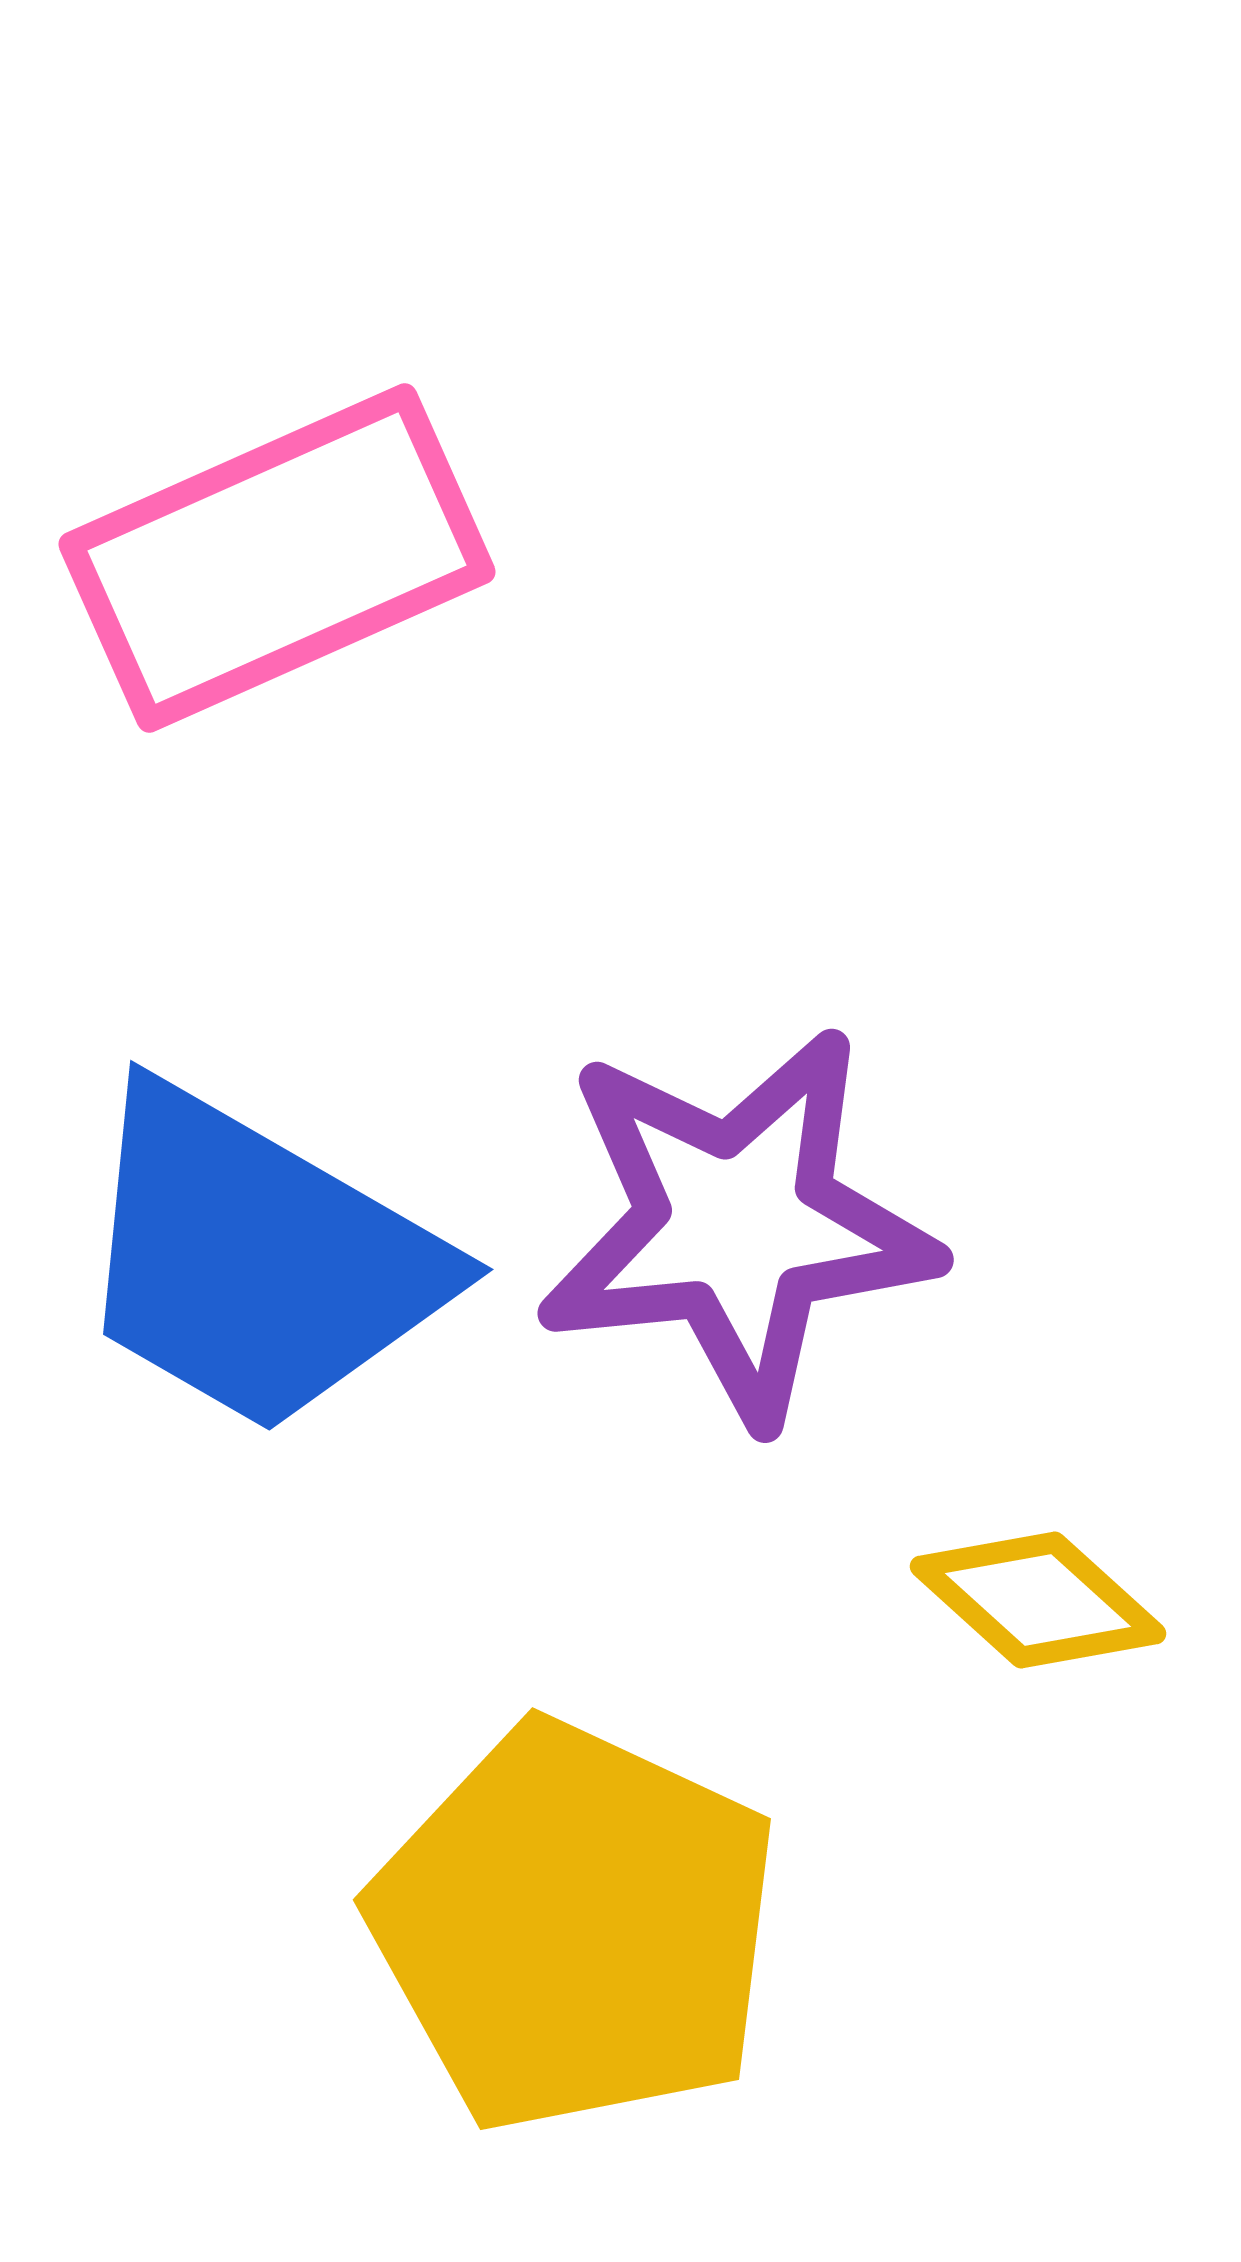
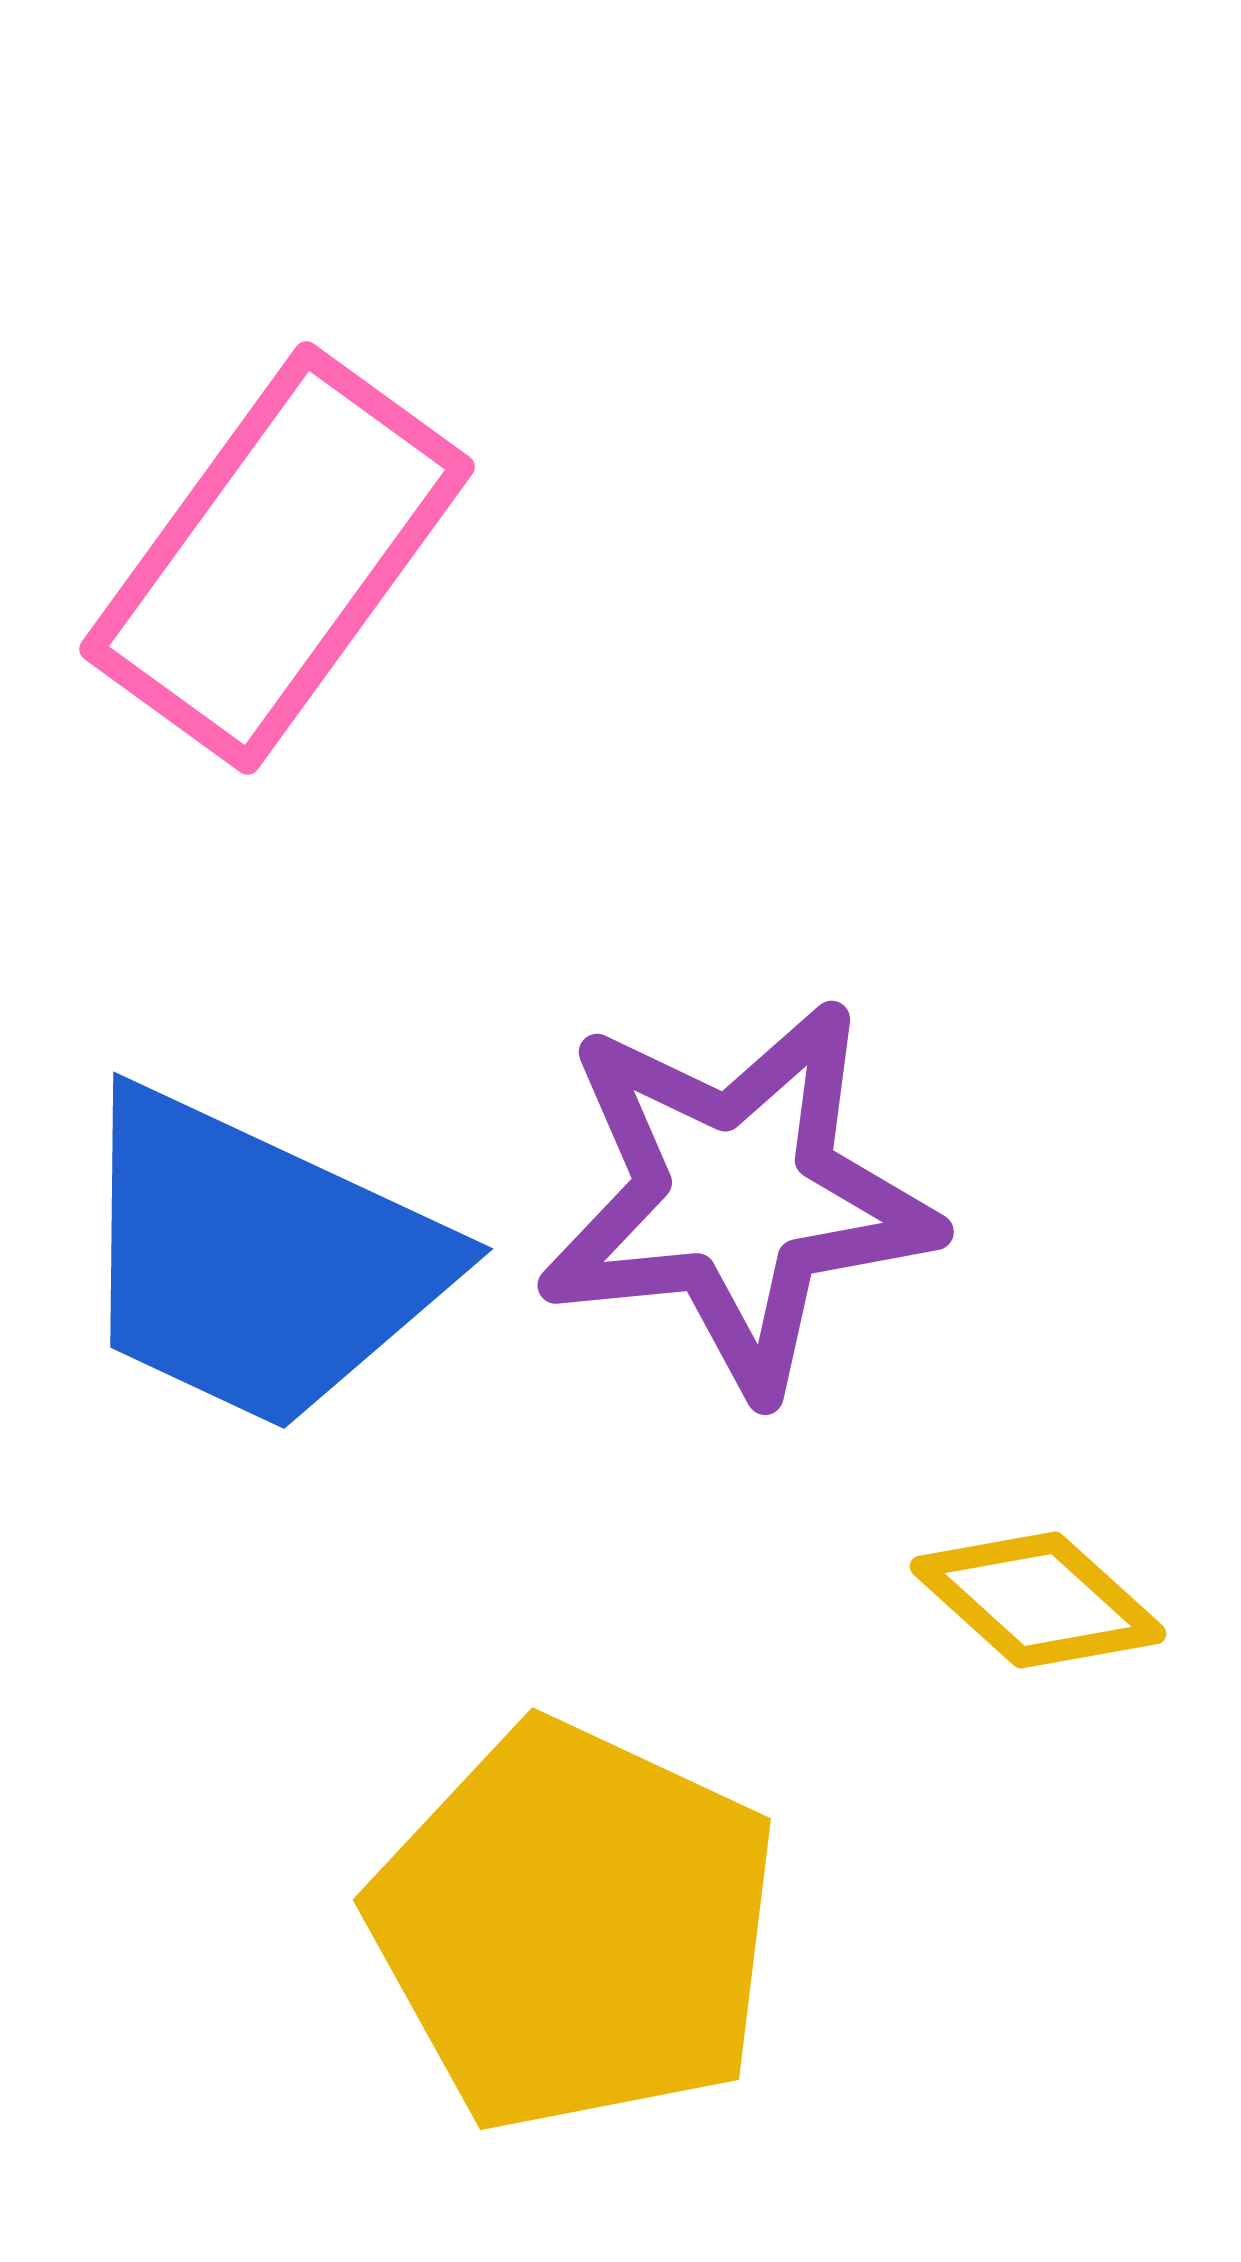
pink rectangle: rotated 30 degrees counterclockwise
purple star: moved 28 px up
blue trapezoid: rotated 5 degrees counterclockwise
